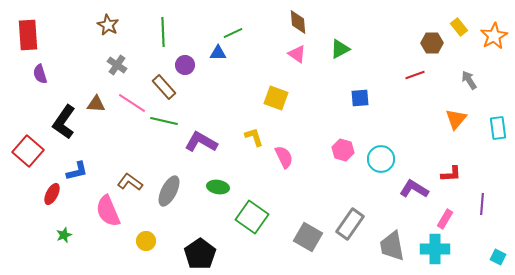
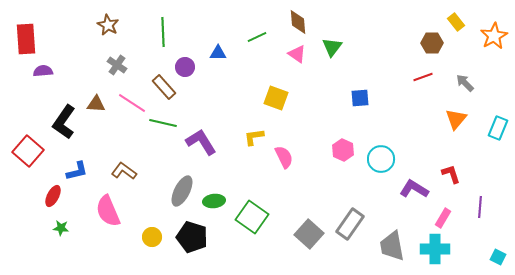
yellow rectangle at (459, 27): moved 3 px left, 5 px up
green line at (233, 33): moved 24 px right, 4 px down
red rectangle at (28, 35): moved 2 px left, 4 px down
green triangle at (340, 49): moved 8 px left, 2 px up; rotated 25 degrees counterclockwise
purple circle at (185, 65): moved 2 px down
purple semicircle at (40, 74): moved 3 px right, 3 px up; rotated 102 degrees clockwise
red line at (415, 75): moved 8 px right, 2 px down
gray arrow at (469, 80): moved 4 px left, 3 px down; rotated 12 degrees counterclockwise
green line at (164, 121): moved 1 px left, 2 px down
cyan rectangle at (498, 128): rotated 30 degrees clockwise
yellow L-shape at (254, 137): rotated 80 degrees counterclockwise
purple L-shape at (201, 142): rotated 28 degrees clockwise
pink hexagon at (343, 150): rotated 10 degrees clockwise
red L-shape at (451, 174): rotated 105 degrees counterclockwise
brown L-shape at (130, 182): moved 6 px left, 11 px up
green ellipse at (218, 187): moved 4 px left, 14 px down; rotated 15 degrees counterclockwise
gray ellipse at (169, 191): moved 13 px right
red ellipse at (52, 194): moved 1 px right, 2 px down
purple line at (482, 204): moved 2 px left, 3 px down
pink rectangle at (445, 219): moved 2 px left, 1 px up
green star at (64, 235): moved 3 px left, 7 px up; rotated 28 degrees clockwise
gray square at (308, 237): moved 1 px right, 3 px up; rotated 12 degrees clockwise
yellow circle at (146, 241): moved 6 px right, 4 px up
black pentagon at (200, 254): moved 8 px left, 17 px up; rotated 20 degrees counterclockwise
